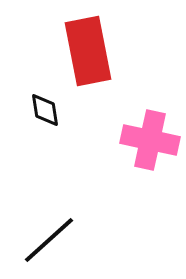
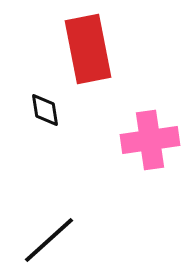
red rectangle: moved 2 px up
pink cross: rotated 20 degrees counterclockwise
